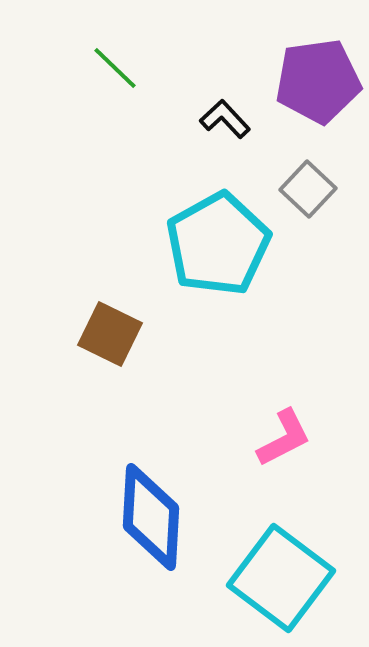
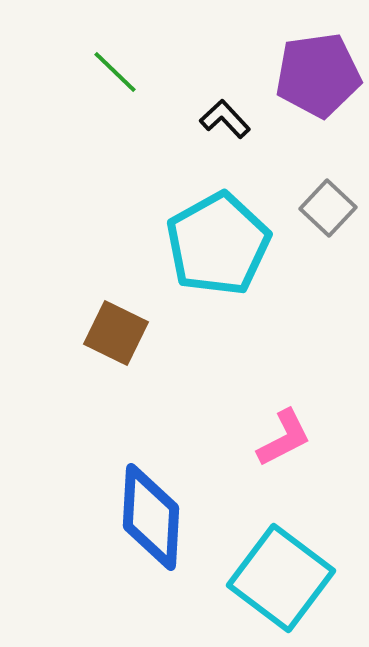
green line: moved 4 px down
purple pentagon: moved 6 px up
gray square: moved 20 px right, 19 px down
brown square: moved 6 px right, 1 px up
